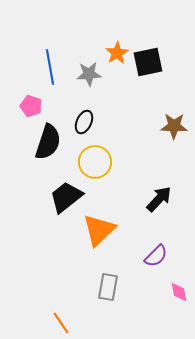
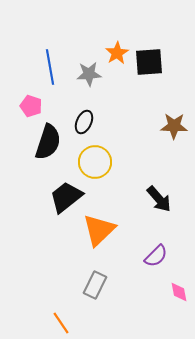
black square: moved 1 px right; rotated 8 degrees clockwise
black arrow: rotated 96 degrees clockwise
gray rectangle: moved 13 px left, 2 px up; rotated 16 degrees clockwise
